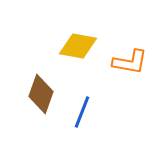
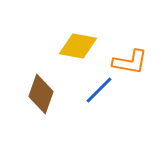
blue line: moved 17 px right, 22 px up; rotated 24 degrees clockwise
